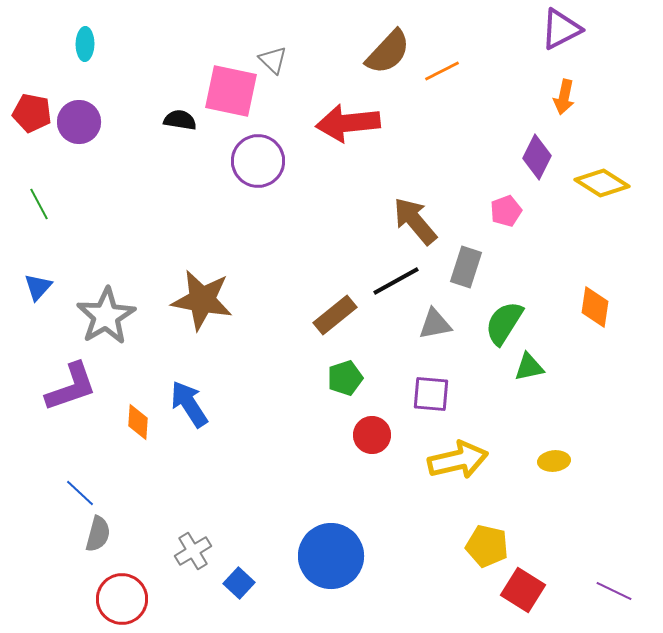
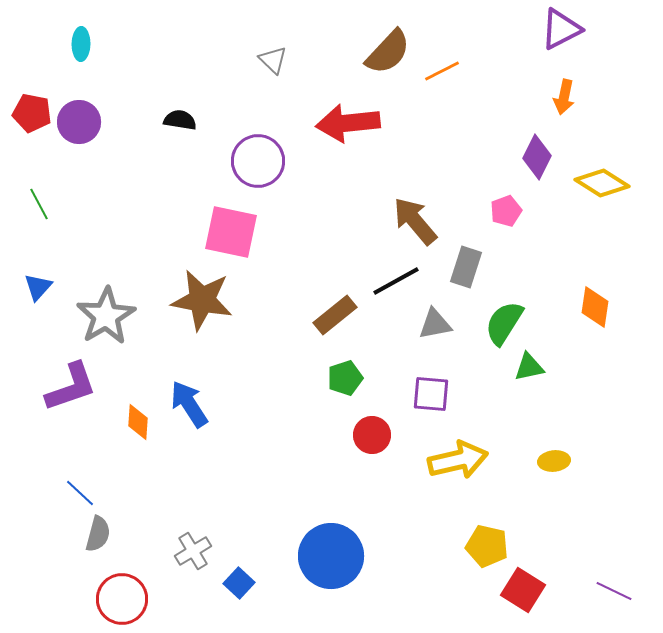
cyan ellipse at (85, 44): moved 4 px left
pink square at (231, 91): moved 141 px down
